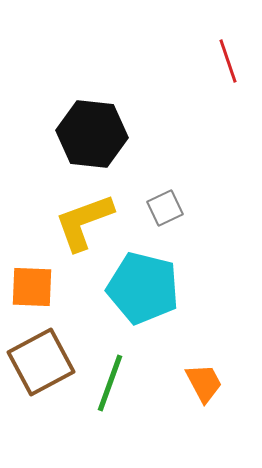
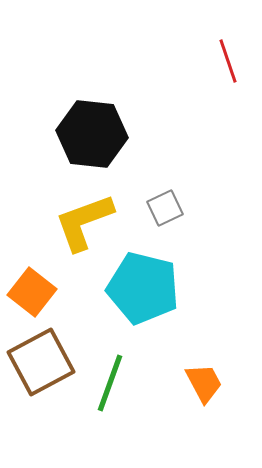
orange square: moved 5 px down; rotated 36 degrees clockwise
